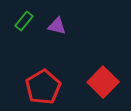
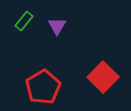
purple triangle: rotated 48 degrees clockwise
red square: moved 5 px up
